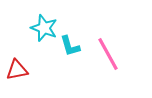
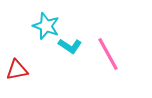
cyan star: moved 2 px right, 2 px up
cyan L-shape: rotated 40 degrees counterclockwise
